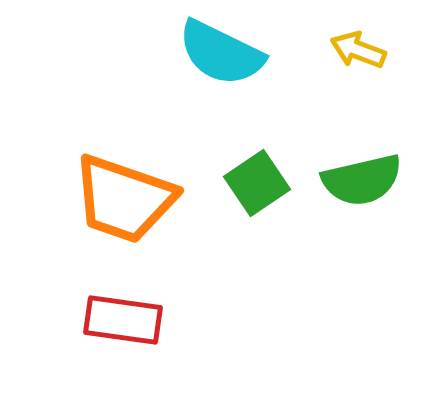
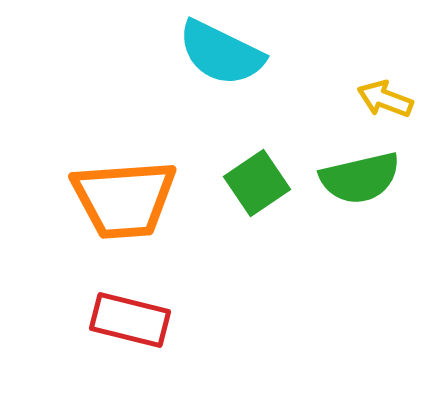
yellow arrow: moved 27 px right, 49 px down
green semicircle: moved 2 px left, 2 px up
orange trapezoid: rotated 23 degrees counterclockwise
red rectangle: moved 7 px right; rotated 6 degrees clockwise
